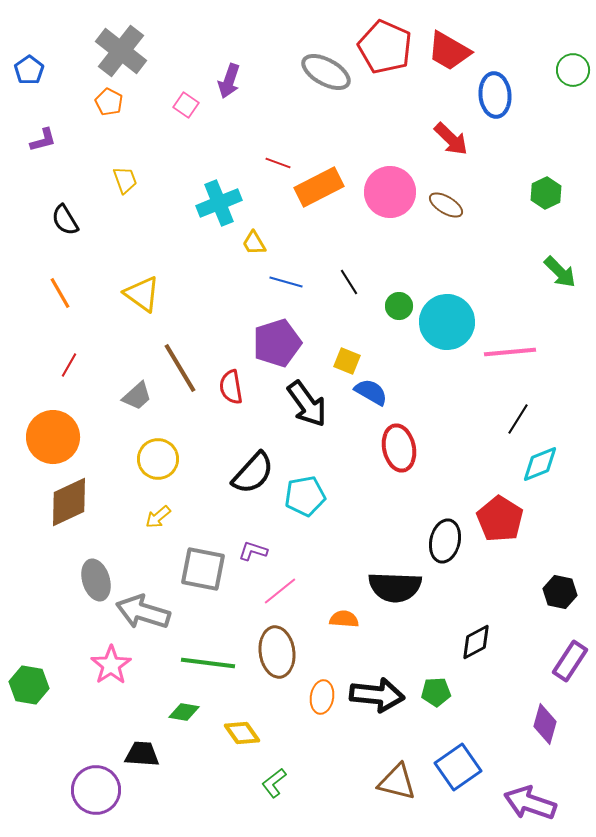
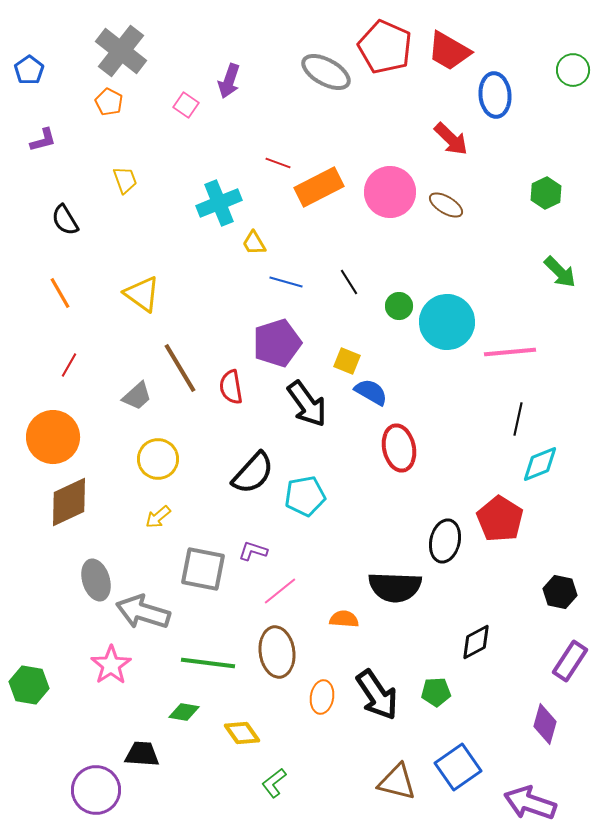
black line at (518, 419): rotated 20 degrees counterclockwise
black arrow at (377, 695): rotated 50 degrees clockwise
